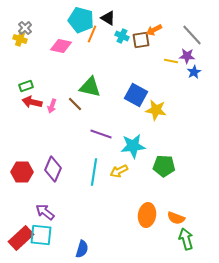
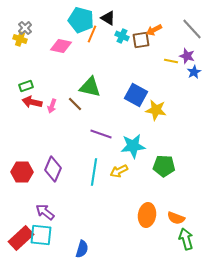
gray line: moved 6 px up
purple star: rotated 14 degrees clockwise
